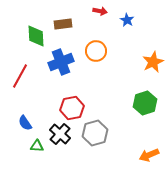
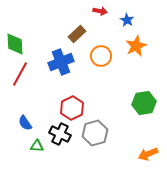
brown rectangle: moved 14 px right, 10 px down; rotated 36 degrees counterclockwise
green diamond: moved 21 px left, 8 px down
orange circle: moved 5 px right, 5 px down
orange star: moved 17 px left, 16 px up
red line: moved 2 px up
green hexagon: moved 1 px left; rotated 10 degrees clockwise
red hexagon: rotated 15 degrees counterclockwise
black cross: rotated 15 degrees counterclockwise
orange arrow: moved 1 px left, 1 px up
